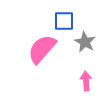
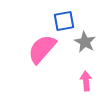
blue square: rotated 10 degrees counterclockwise
